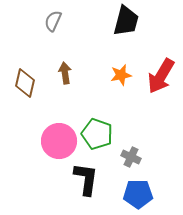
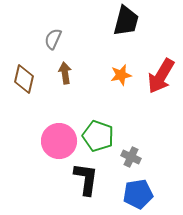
gray semicircle: moved 18 px down
brown diamond: moved 1 px left, 4 px up
green pentagon: moved 1 px right, 2 px down
blue pentagon: rotated 8 degrees counterclockwise
